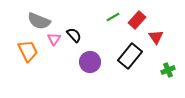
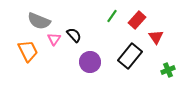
green line: moved 1 px left, 1 px up; rotated 24 degrees counterclockwise
